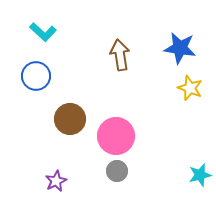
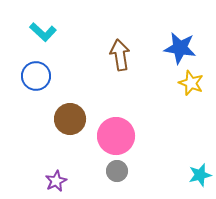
yellow star: moved 1 px right, 5 px up
